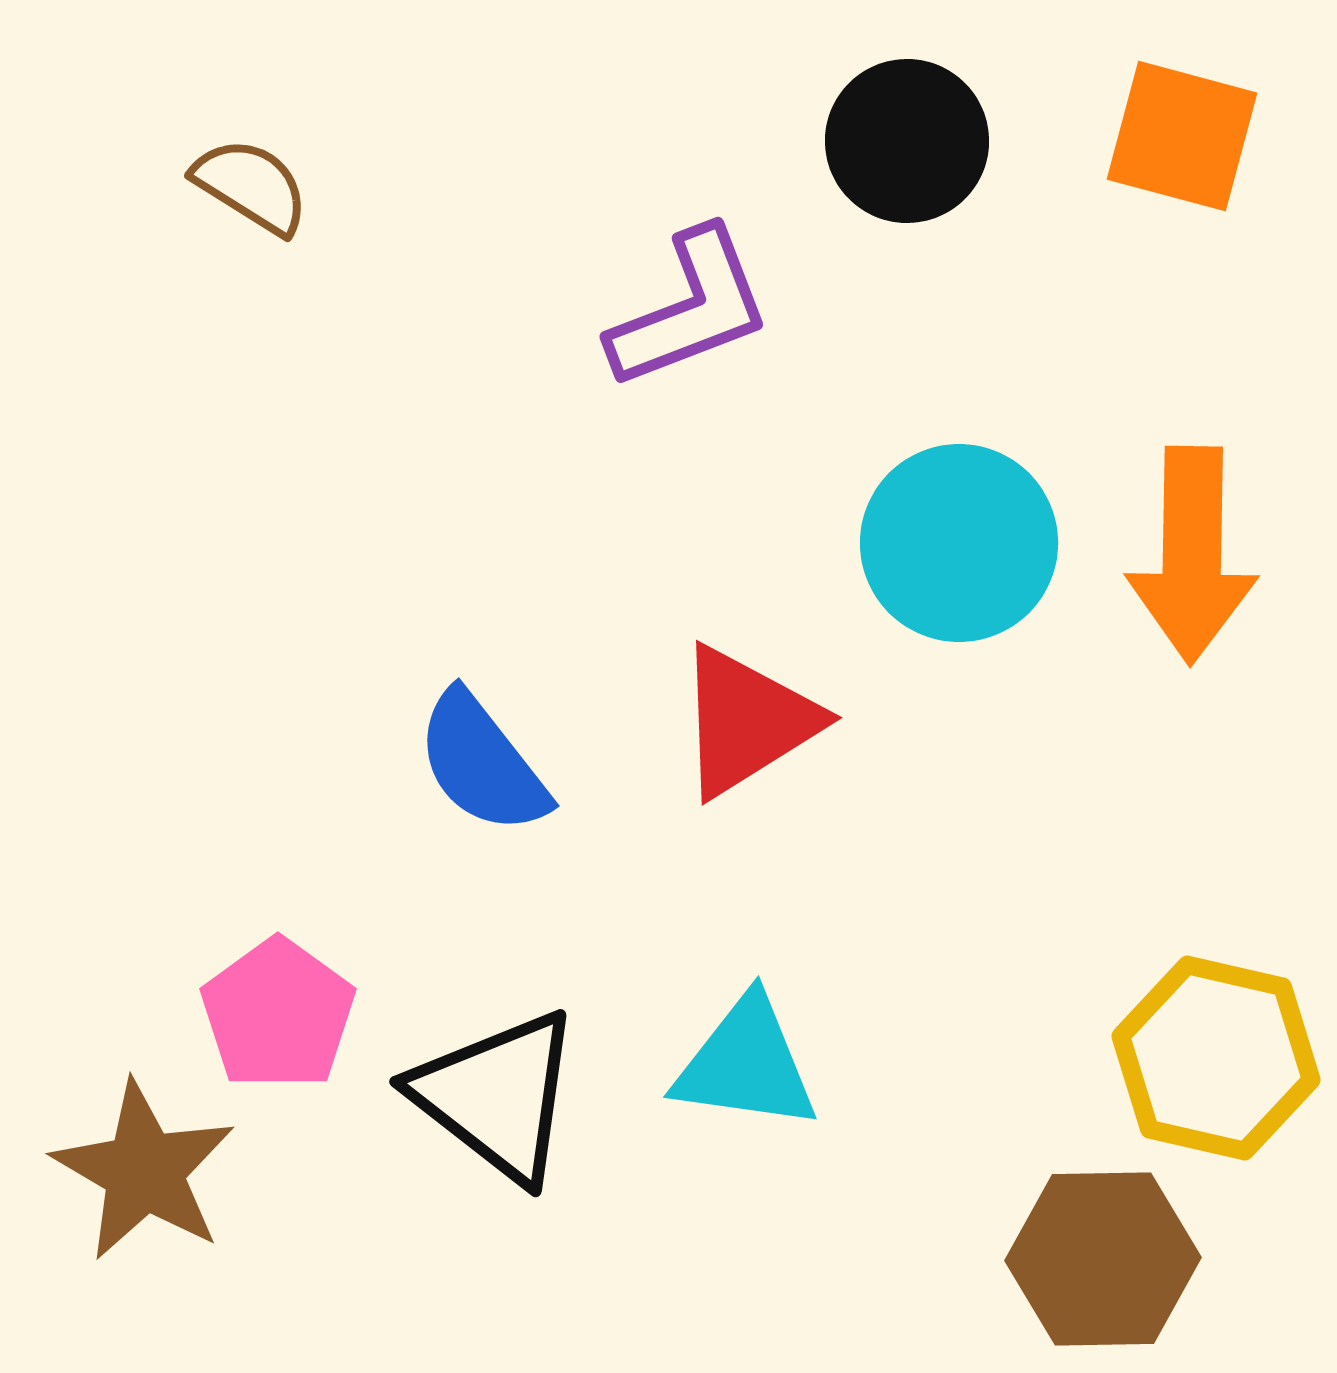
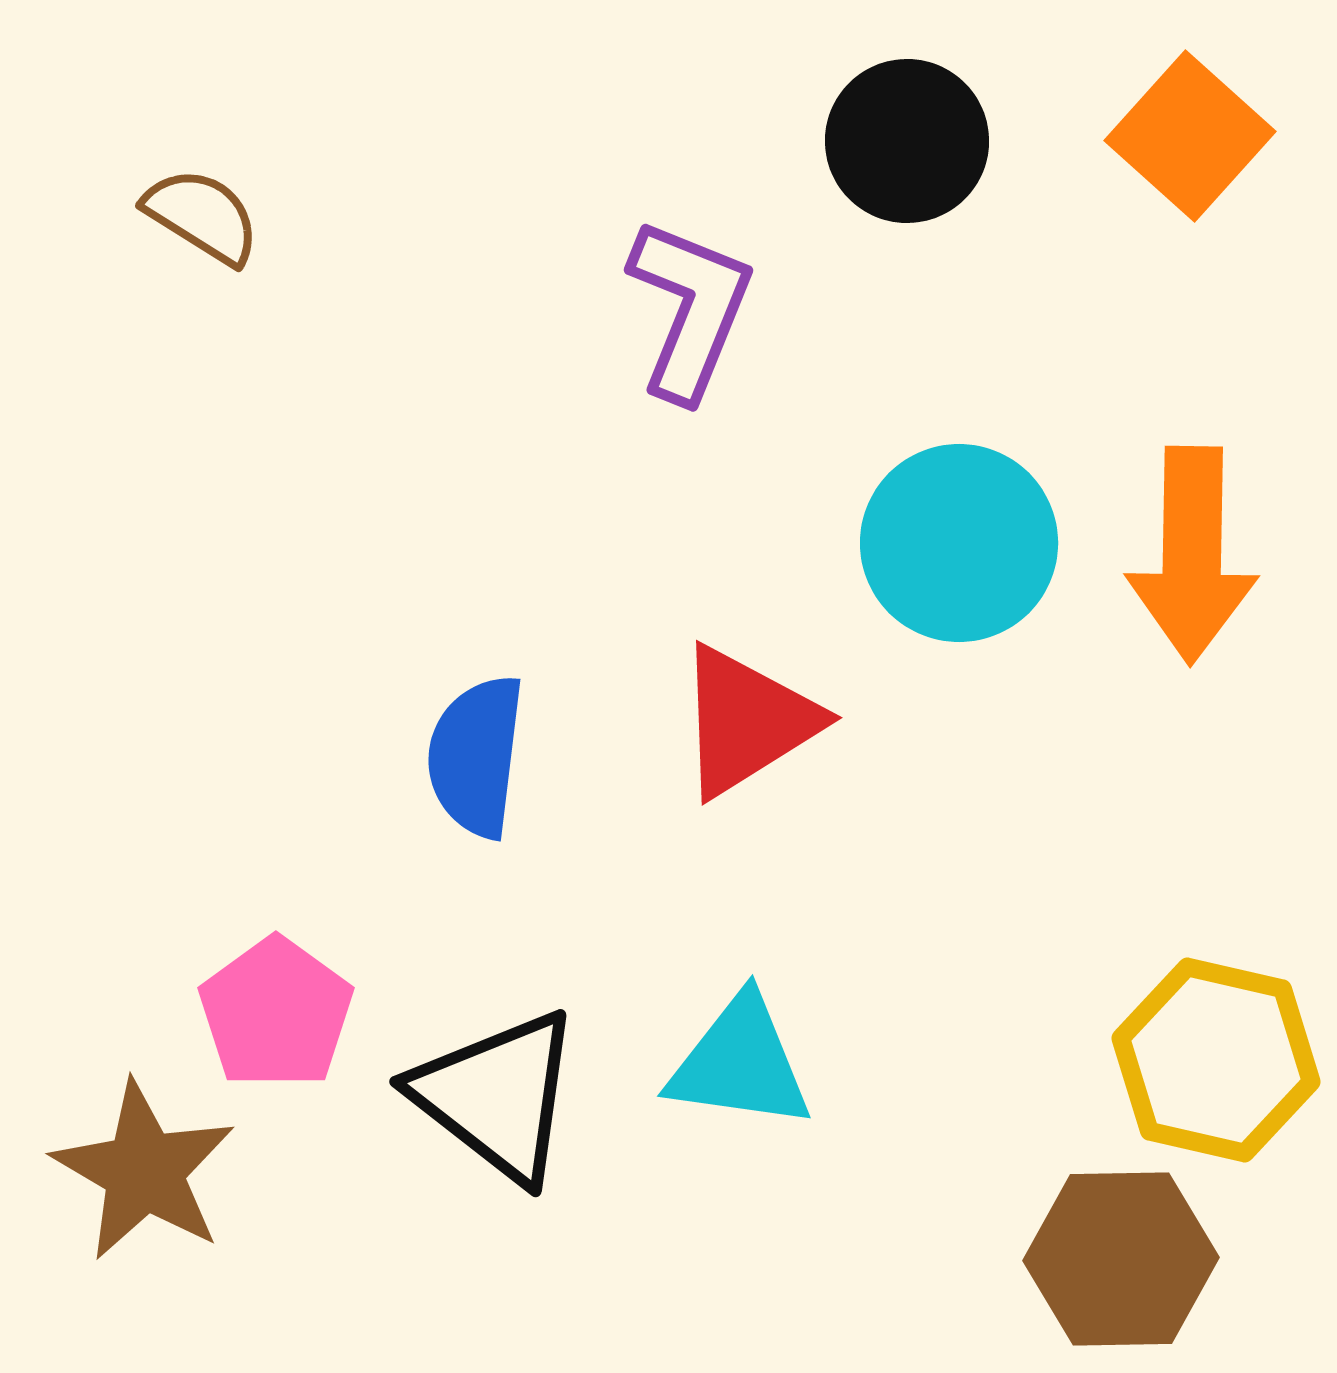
orange square: moved 8 px right; rotated 27 degrees clockwise
brown semicircle: moved 49 px left, 30 px down
purple L-shape: rotated 47 degrees counterclockwise
blue semicircle: moved 6 px left, 7 px up; rotated 45 degrees clockwise
pink pentagon: moved 2 px left, 1 px up
yellow hexagon: moved 2 px down
cyan triangle: moved 6 px left, 1 px up
brown hexagon: moved 18 px right
